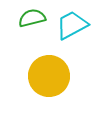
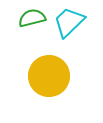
cyan trapezoid: moved 3 px left, 3 px up; rotated 16 degrees counterclockwise
